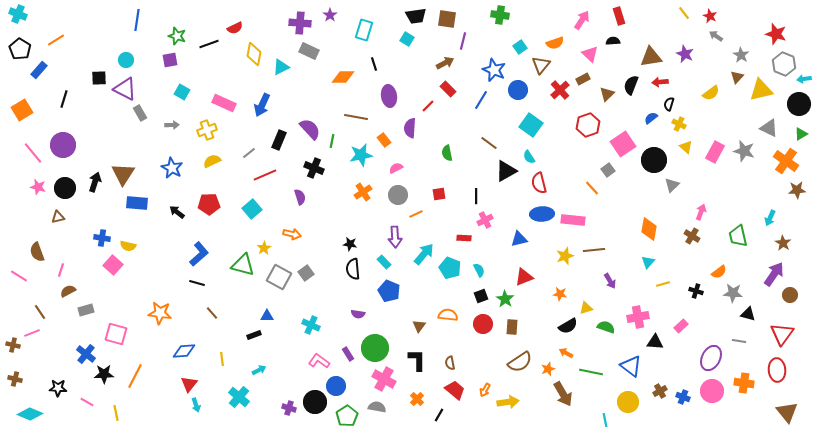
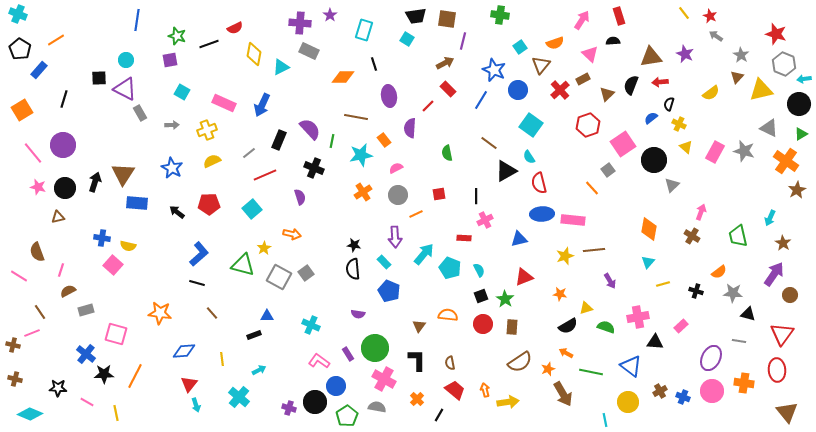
brown star at (797, 190): rotated 24 degrees counterclockwise
black star at (350, 244): moved 4 px right, 1 px down
orange arrow at (485, 390): rotated 136 degrees clockwise
